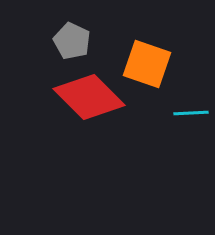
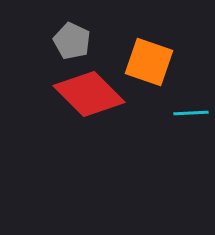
orange square: moved 2 px right, 2 px up
red diamond: moved 3 px up
